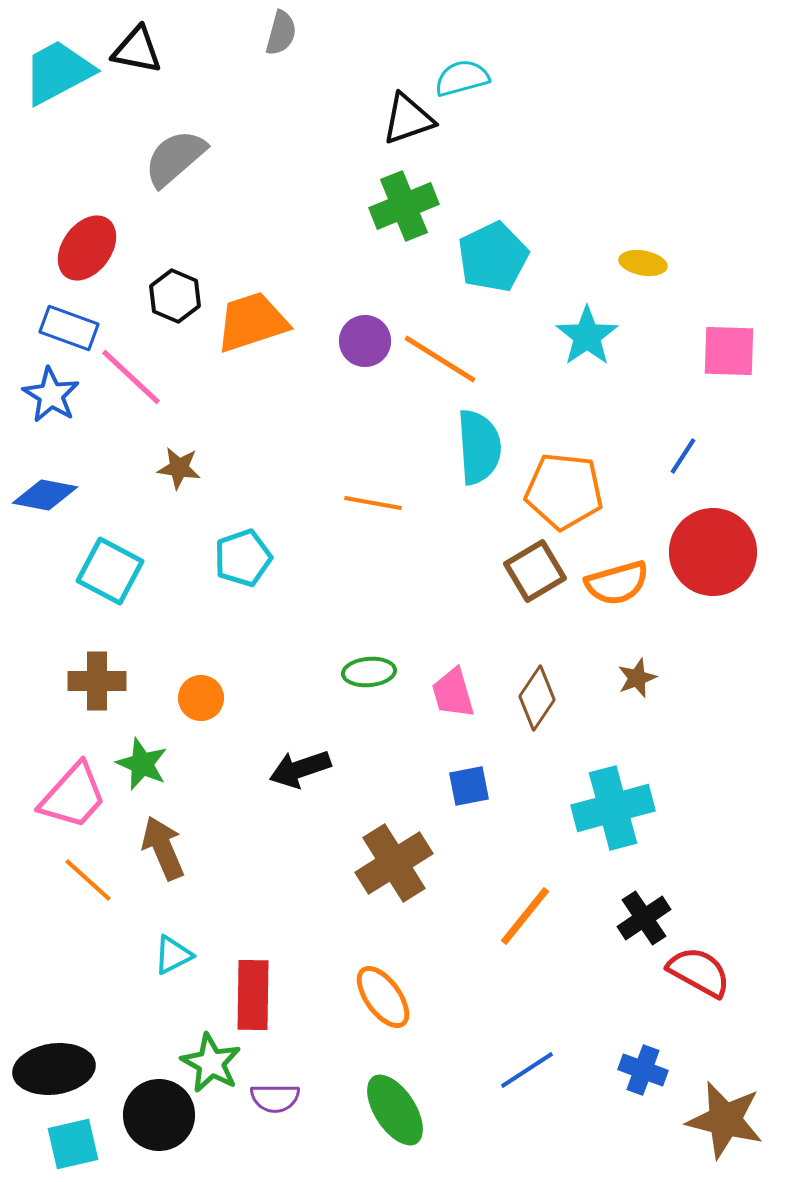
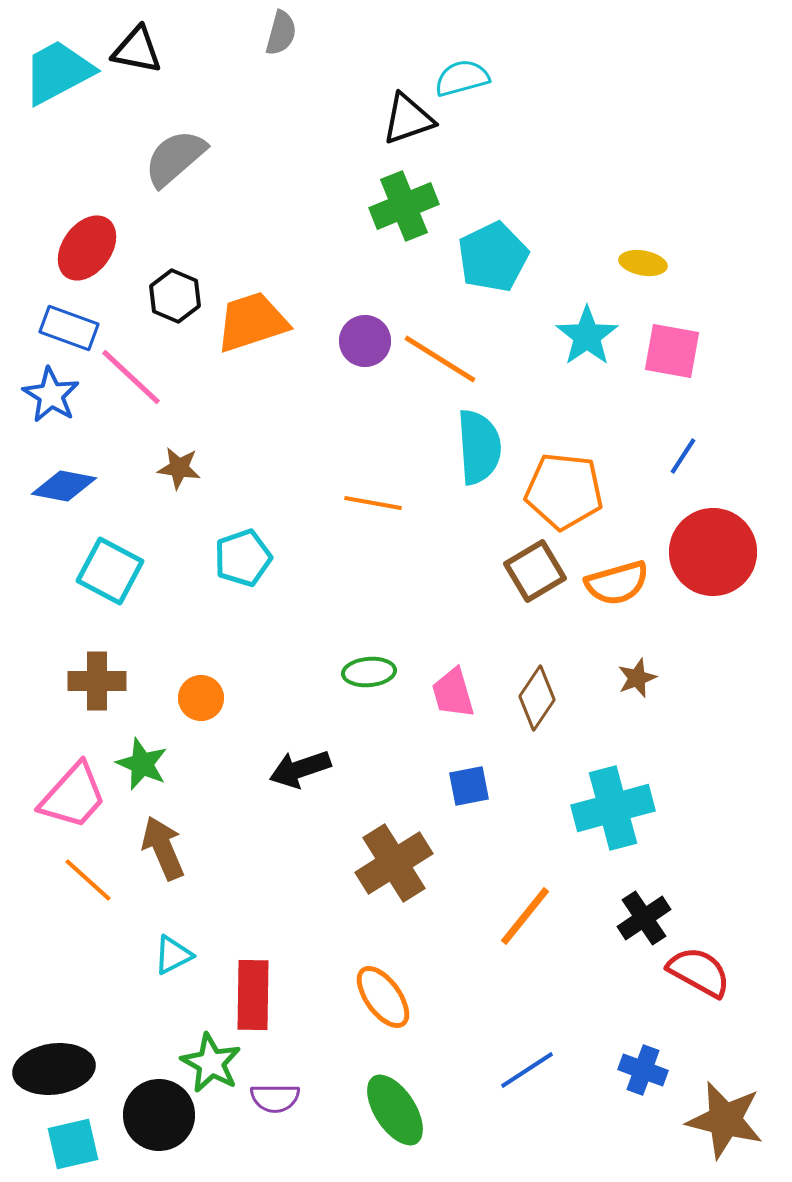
pink square at (729, 351): moved 57 px left; rotated 8 degrees clockwise
blue diamond at (45, 495): moved 19 px right, 9 px up
